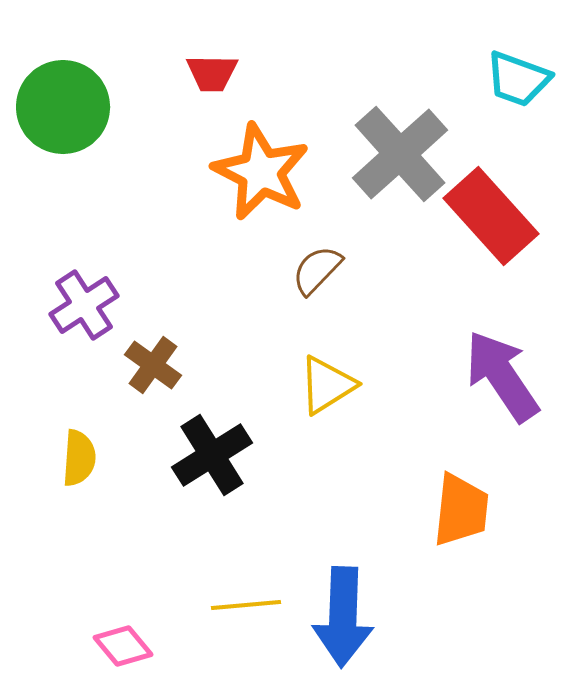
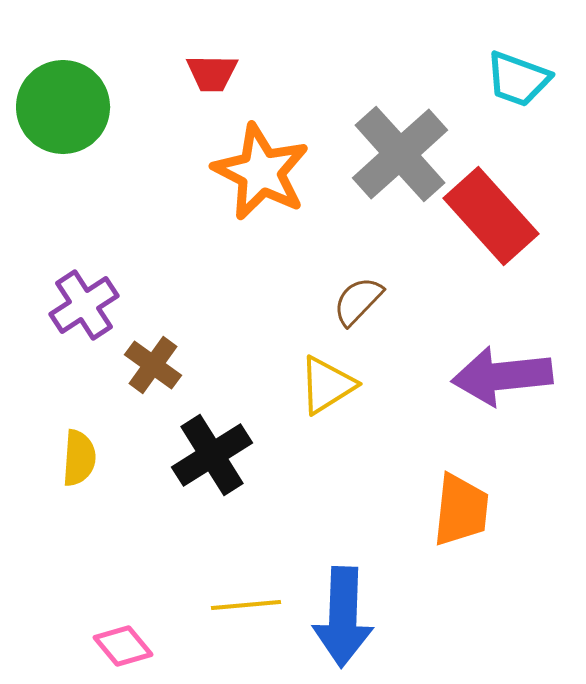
brown semicircle: moved 41 px right, 31 px down
purple arrow: rotated 62 degrees counterclockwise
